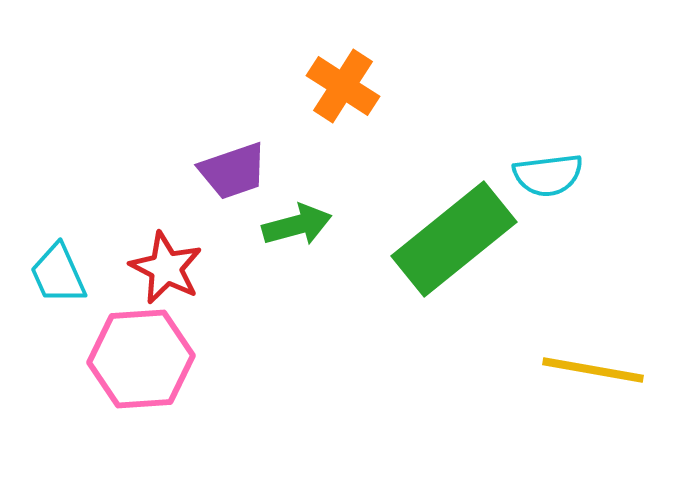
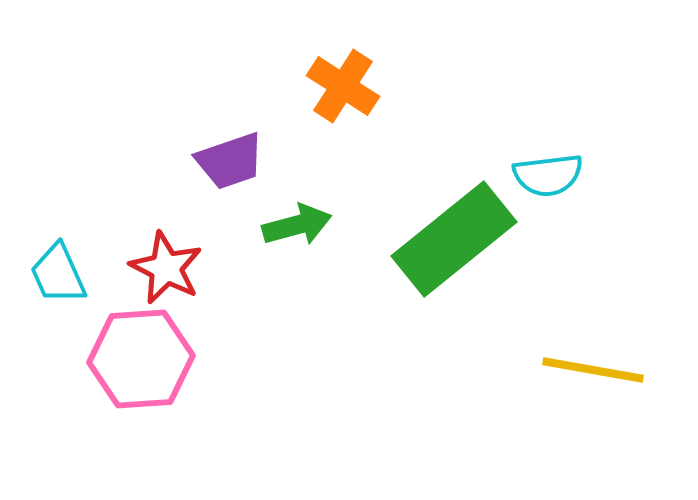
purple trapezoid: moved 3 px left, 10 px up
